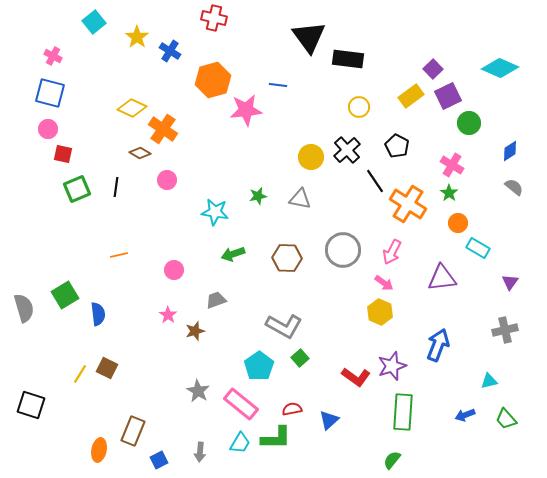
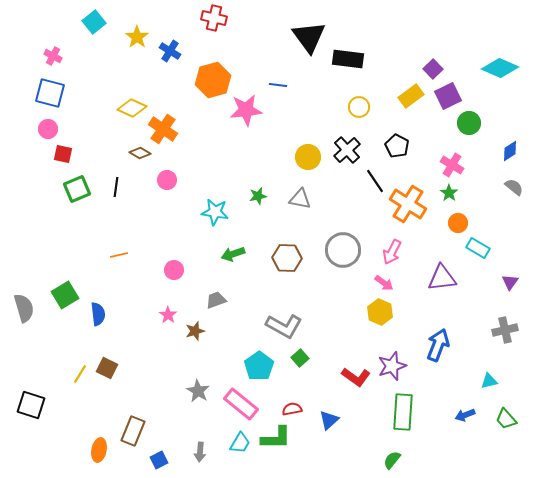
yellow circle at (311, 157): moved 3 px left
